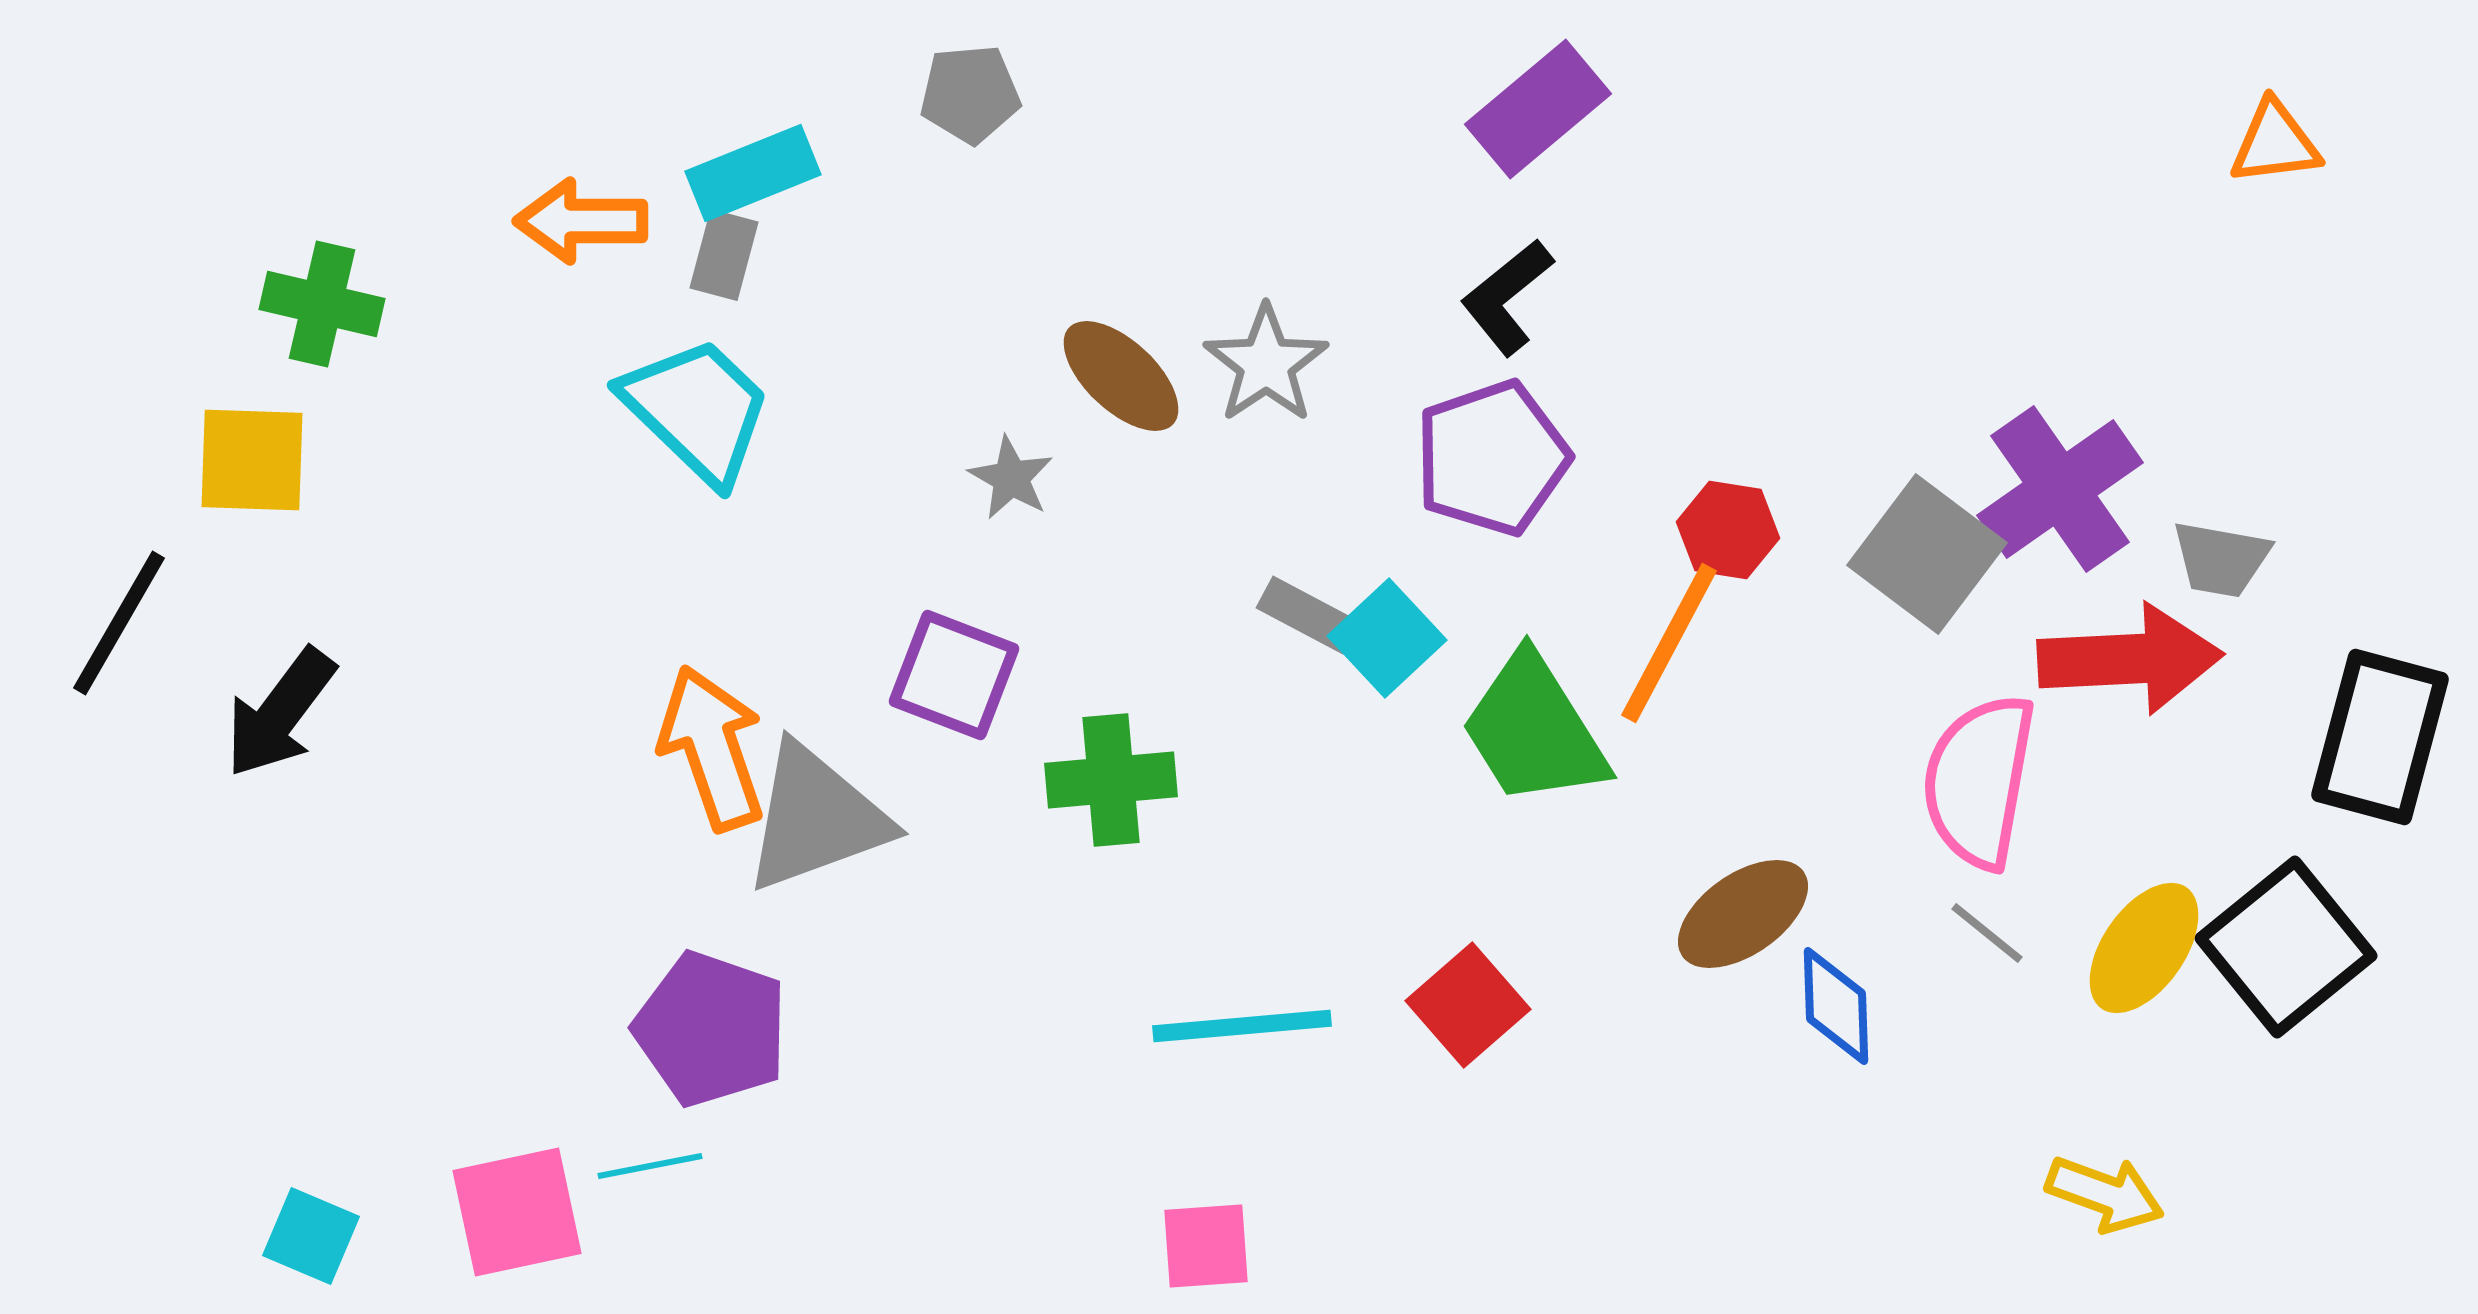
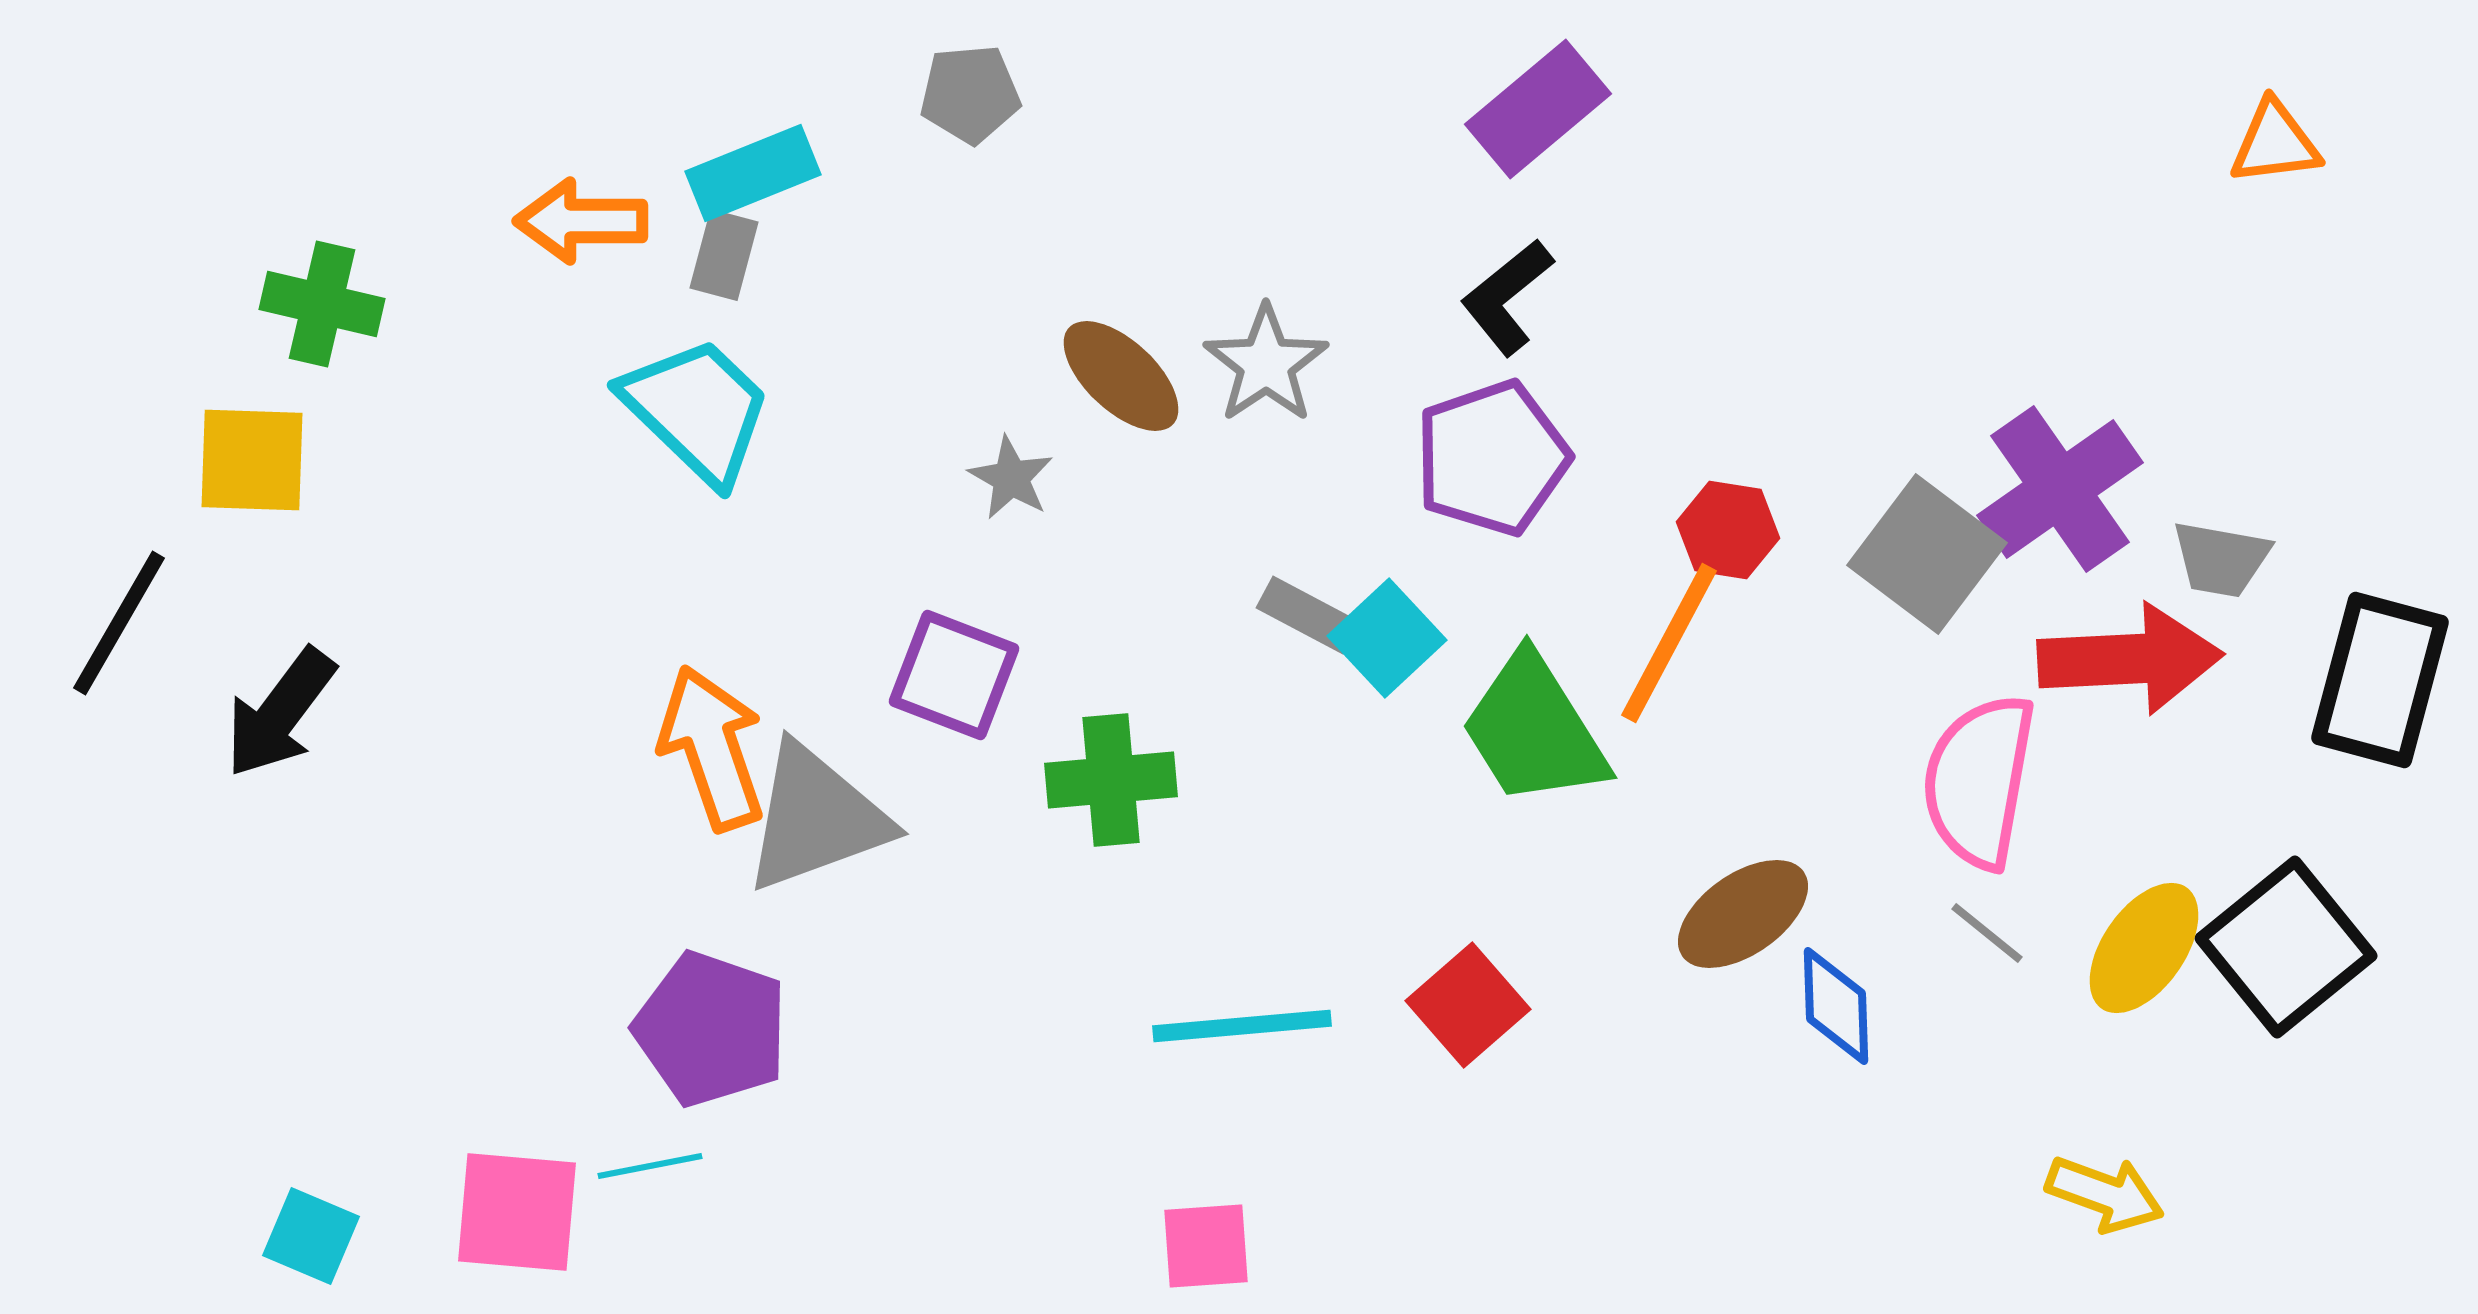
black rectangle at (2380, 737): moved 57 px up
pink square at (517, 1212): rotated 17 degrees clockwise
